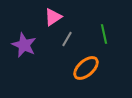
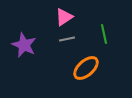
pink triangle: moved 11 px right
gray line: rotated 49 degrees clockwise
